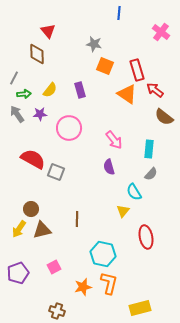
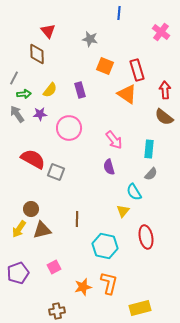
gray star: moved 4 px left, 5 px up
red arrow: moved 10 px right; rotated 48 degrees clockwise
cyan hexagon: moved 2 px right, 8 px up
brown cross: rotated 28 degrees counterclockwise
